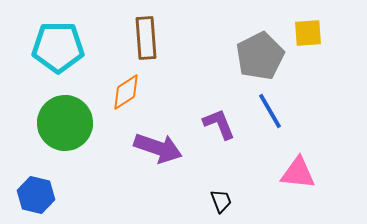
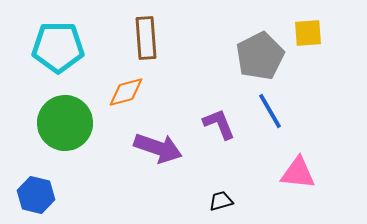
orange diamond: rotated 18 degrees clockwise
black trapezoid: rotated 85 degrees counterclockwise
